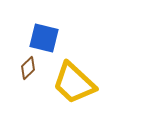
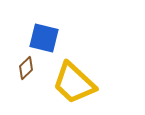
brown diamond: moved 2 px left
